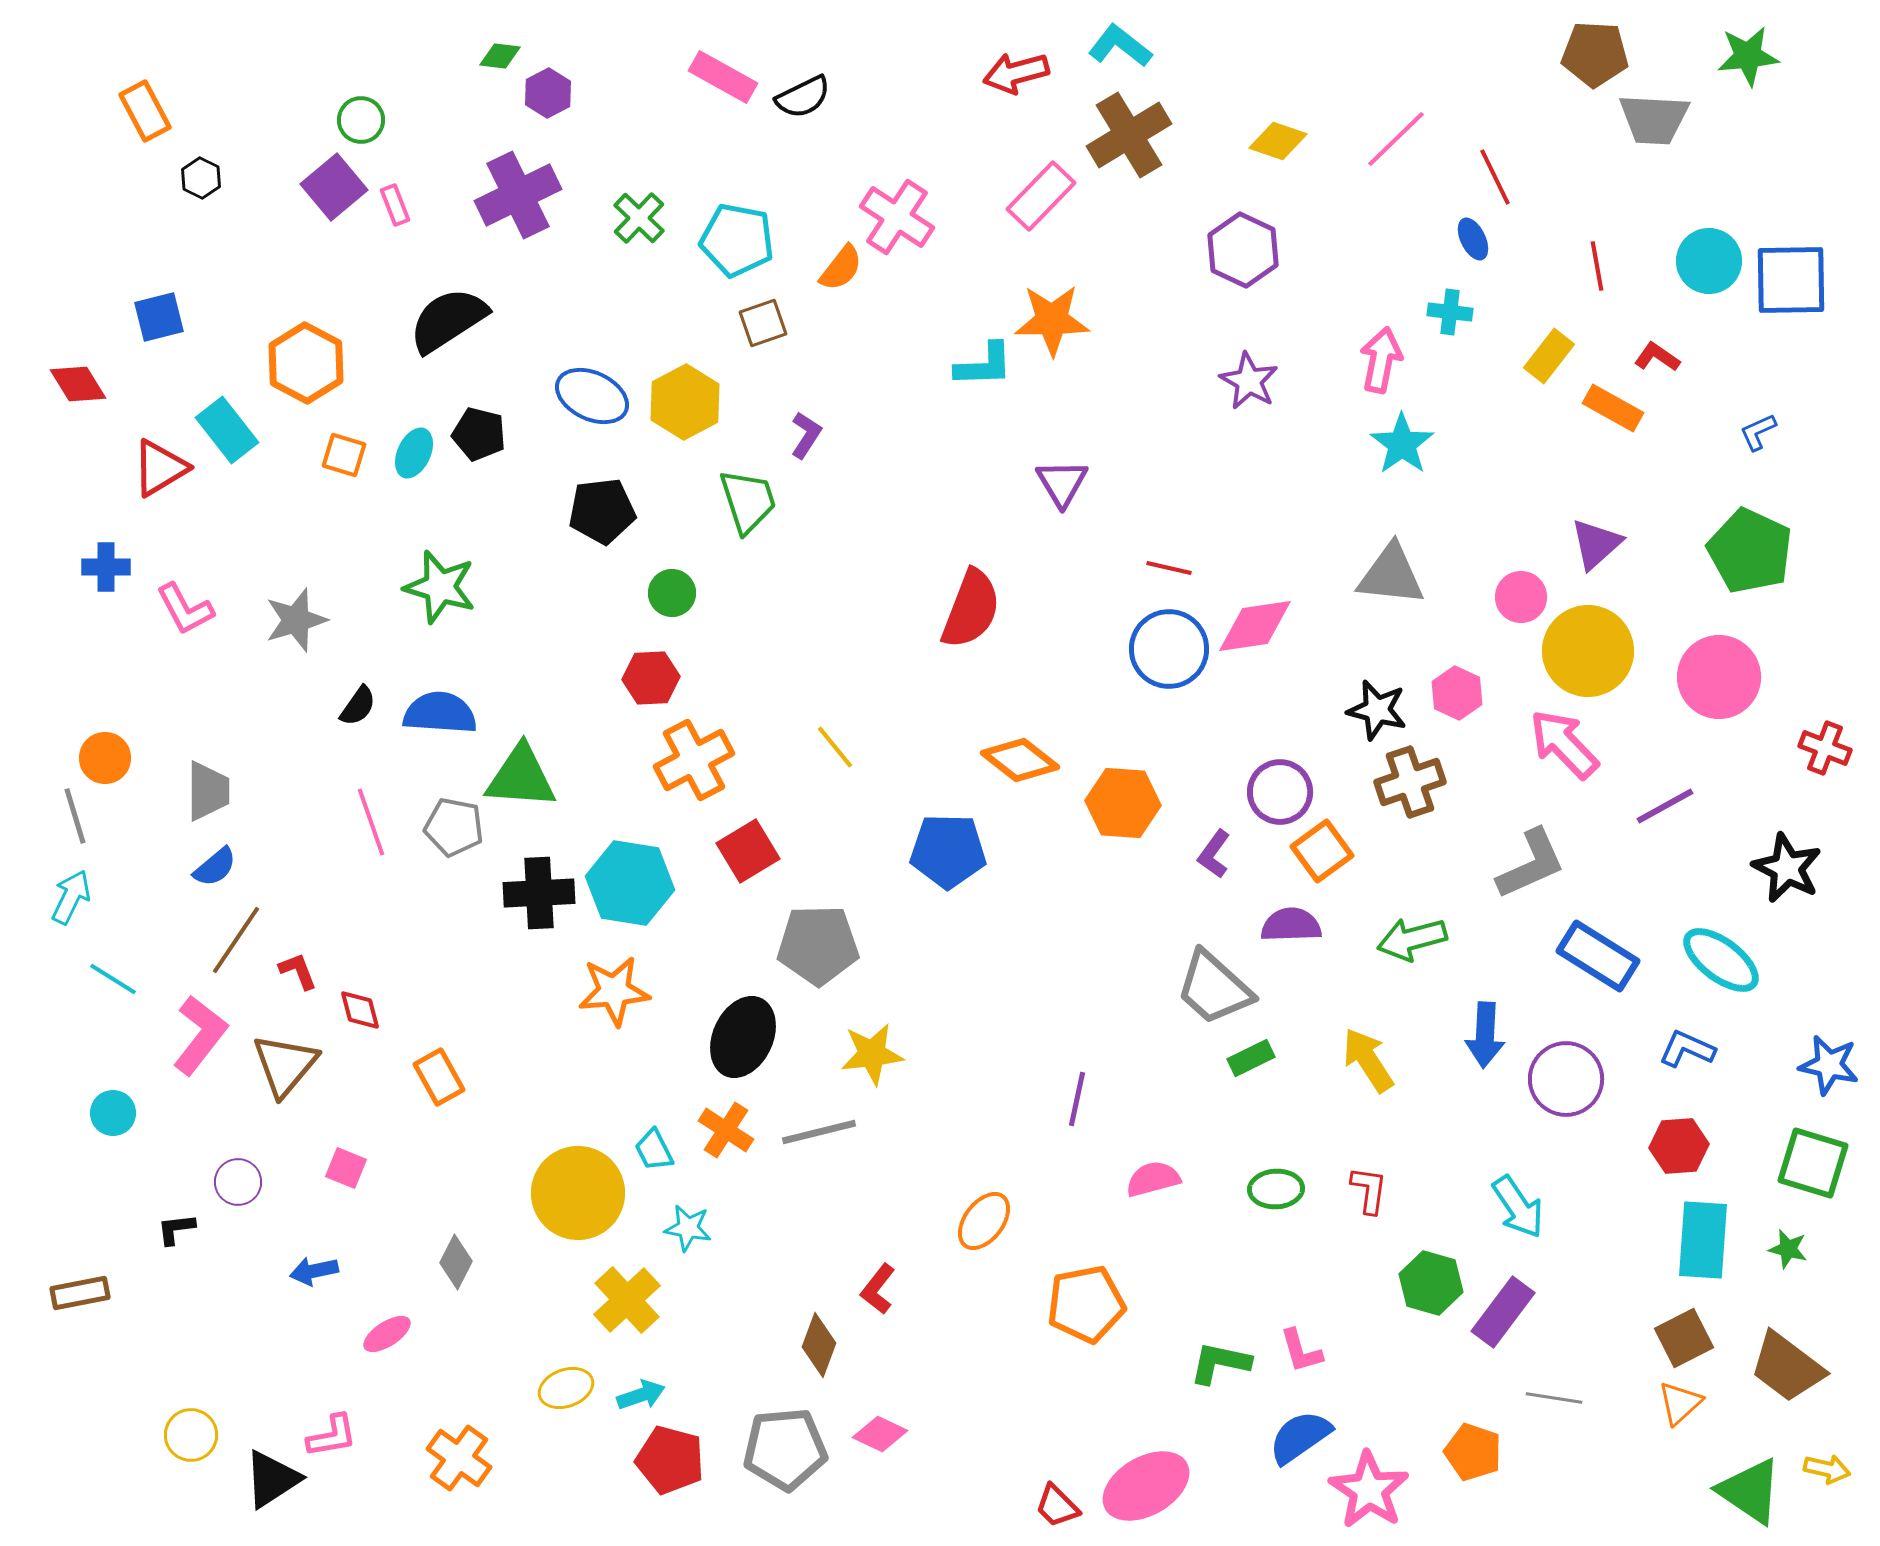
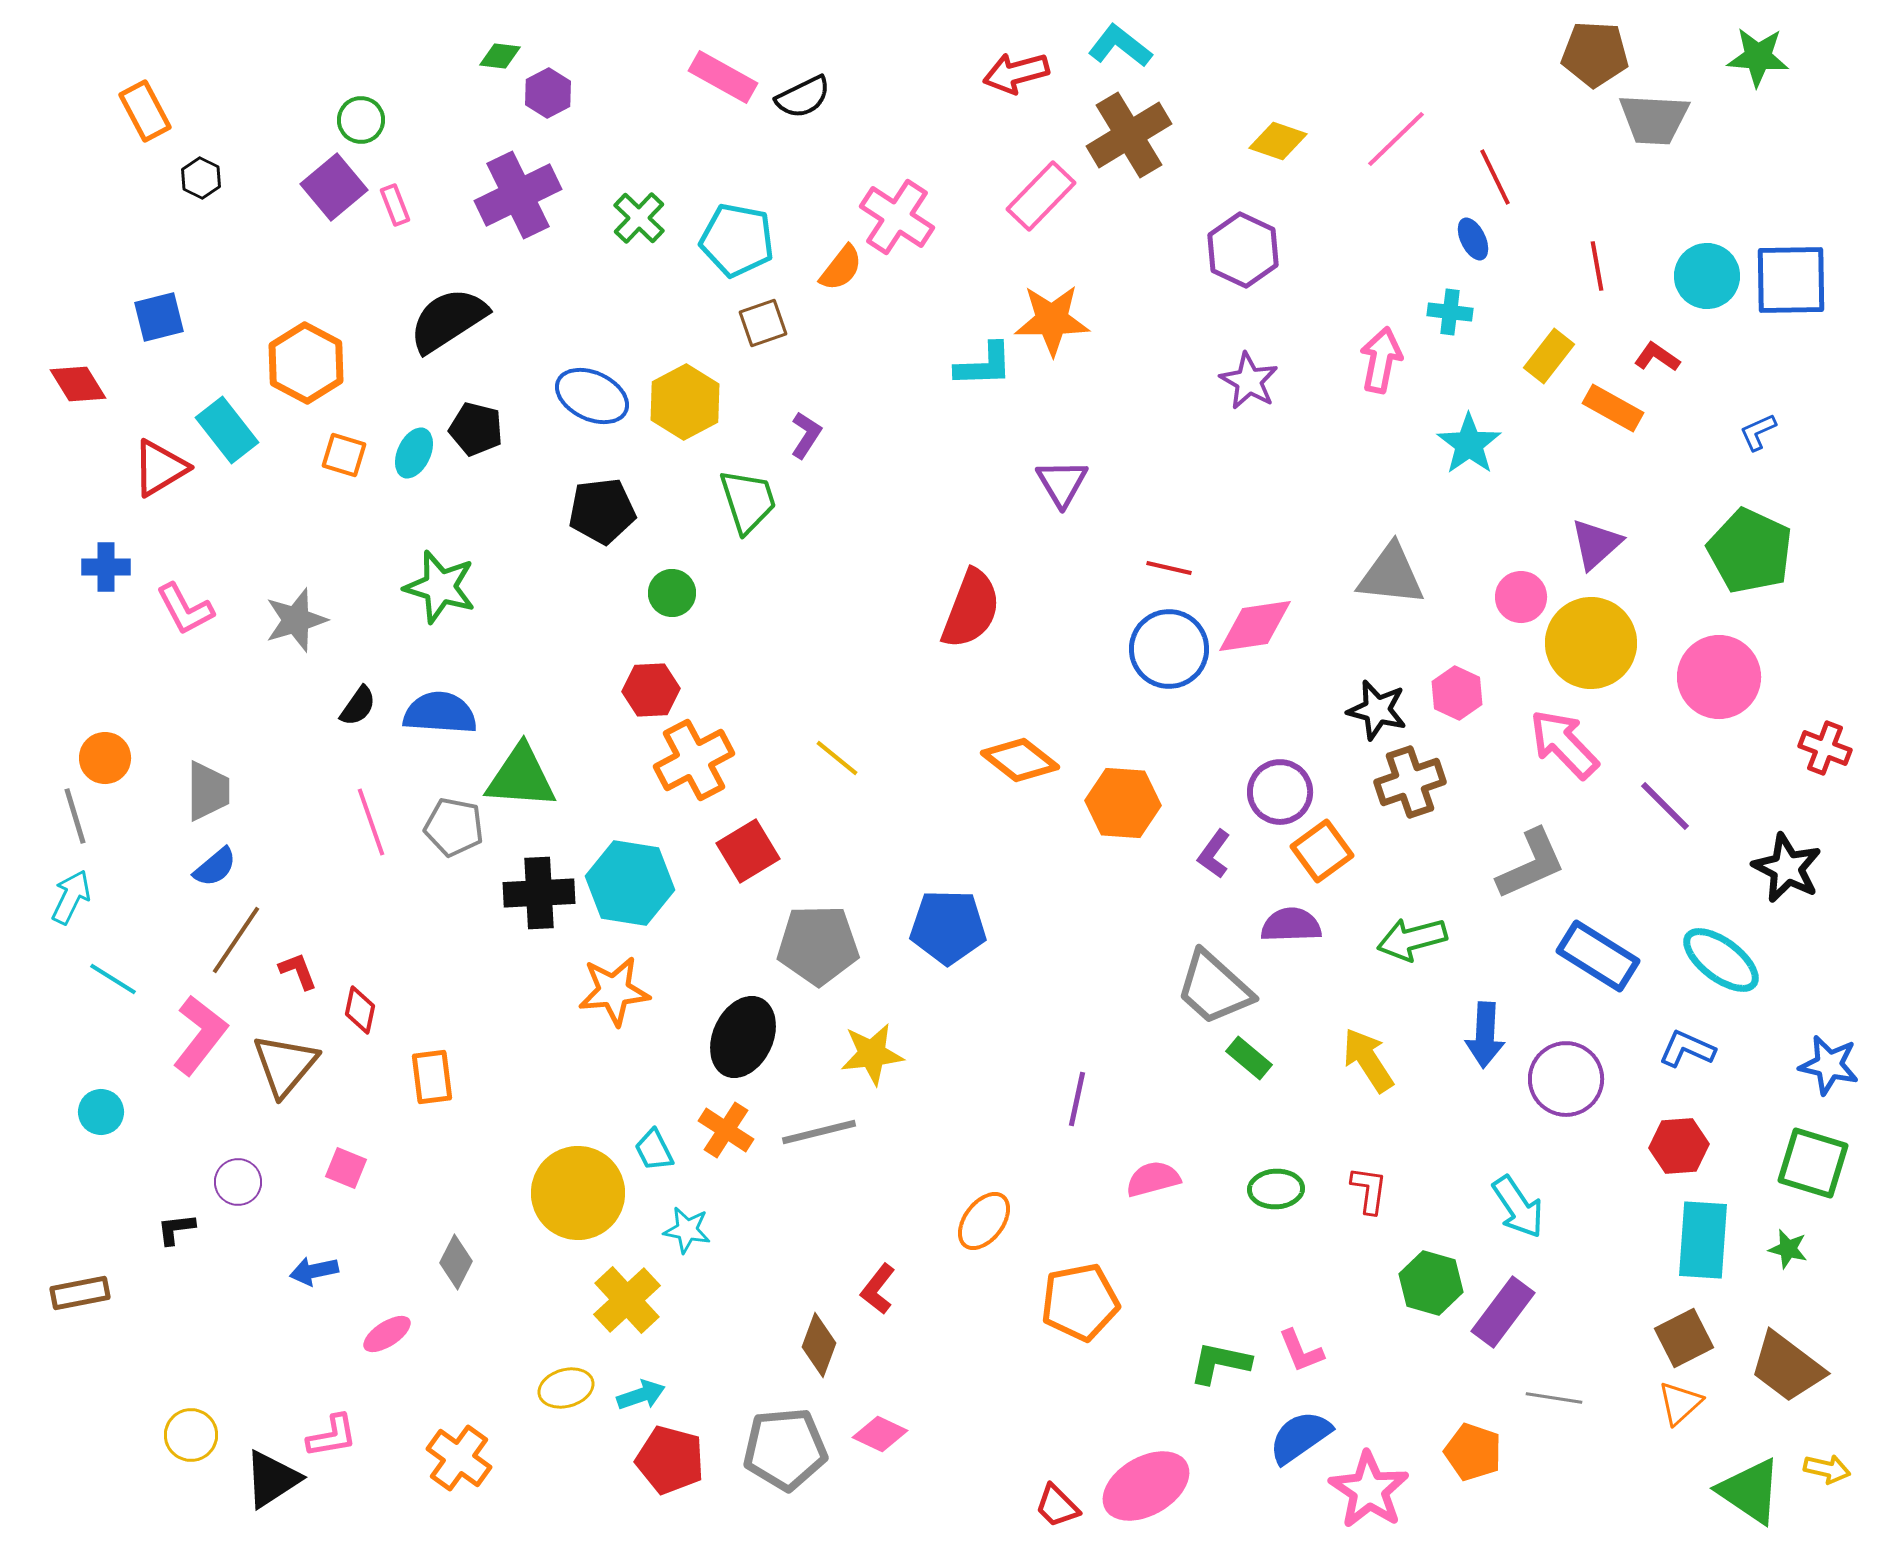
green star at (1748, 56): moved 10 px right, 1 px down; rotated 10 degrees clockwise
cyan circle at (1709, 261): moved 2 px left, 15 px down
black pentagon at (479, 434): moved 3 px left, 5 px up
cyan star at (1402, 444): moved 67 px right
yellow circle at (1588, 651): moved 3 px right, 8 px up
red hexagon at (651, 678): moved 12 px down
yellow line at (835, 747): moved 2 px right, 11 px down; rotated 12 degrees counterclockwise
purple line at (1665, 806): rotated 74 degrees clockwise
blue pentagon at (948, 851): moved 76 px down
red diamond at (360, 1010): rotated 27 degrees clockwise
green rectangle at (1251, 1058): moved 2 px left; rotated 66 degrees clockwise
orange rectangle at (439, 1077): moved 7 px left; rotated 22 degrees clockwise
cyan circle at (113, 1113): moved 12 px left, 1 px up
cyan star at (688, 1228): moved 1 px left, 2 px down
orange pentagon at (1086, 1304): moved 6 px left, 2 px up
pink L-shape at (1301, 1351): rotated 6 degrees counterclockwise
yellow ellipse at (566, 1388): rotated 4 degrees clockwise
